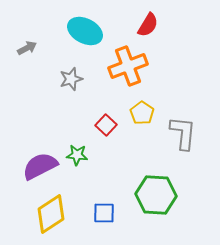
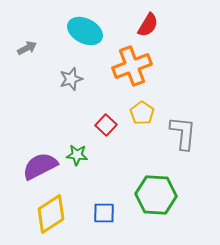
orange cross: moved 4 px right
